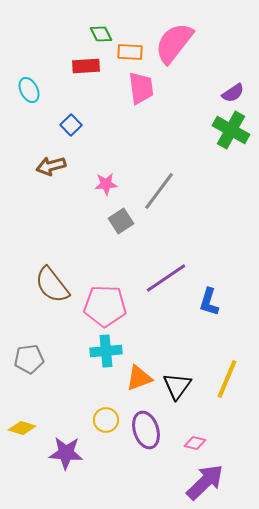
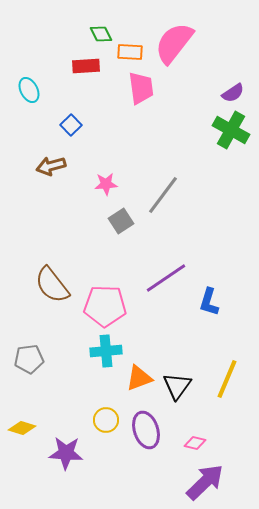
gray line: moved 4 px right, 4 px down
